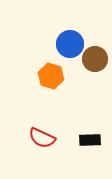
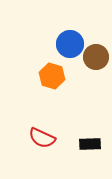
brown circle: moved 1 px right, 2 px up
orange hexagon: moved 1 px right
black rectangle: moved 4 px down
